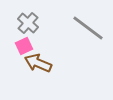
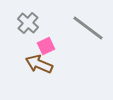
pink square: moved 22 px right
brown arrow: moved 1 px right, 1 px down
